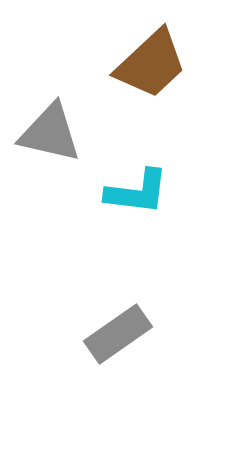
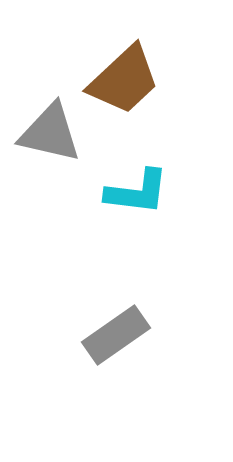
brown trapezoid: moved 27 px left, 16 px down
gray rectangle: moved 2 px left, 1 px down
